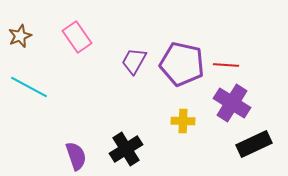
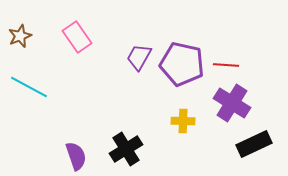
purple trapezoid: moved 5 px right, 4 px up
